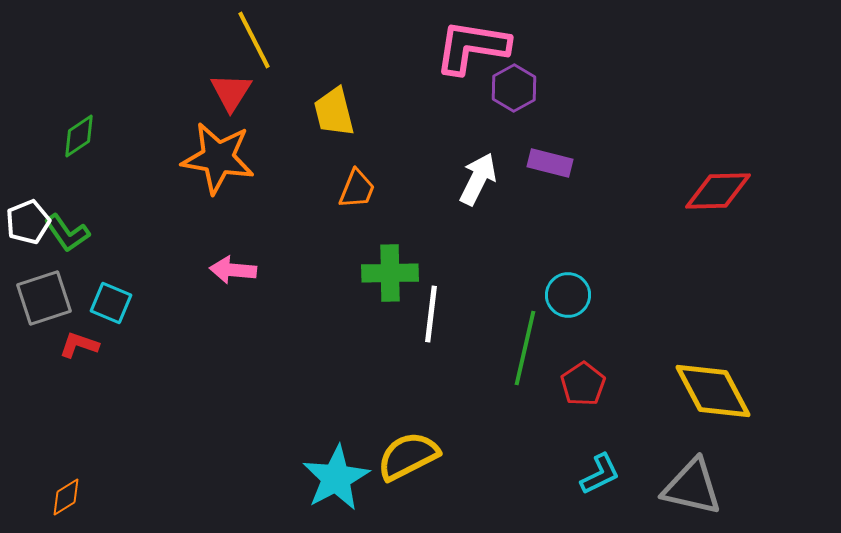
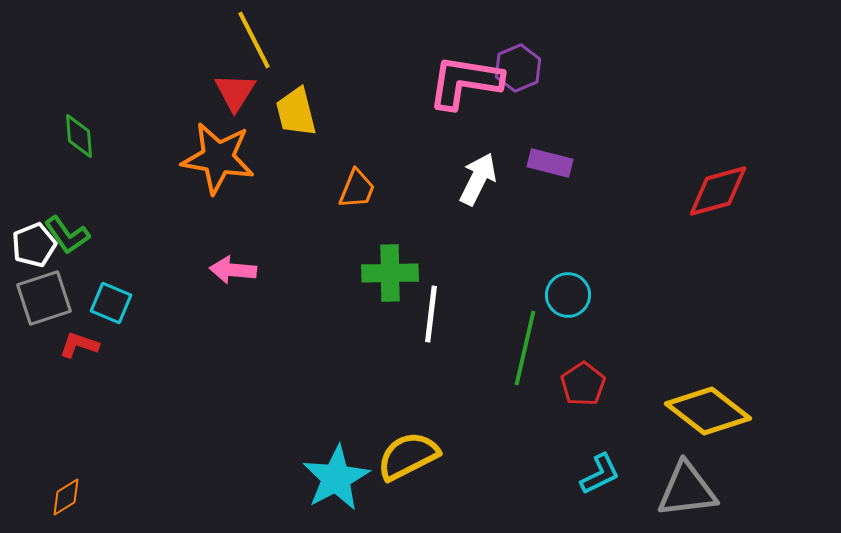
pink L-shape: moved 7 px left, 35 px down
purple hexagon: moved 4 px right, 20 px up; rotated 6 degrees clockwise
red triangle: moved 4 px right
yellow trapezoid: moved 38 px left
green diamond: rotated 60 degrees counterclockwise
red diamond: rotated 14 degrees counterclockwise
white pentagon: moved 6 px right, 23 px down
green L-shape: moved 2 px down
yellow diamond: moved 5 px left, 20 px down; rotated 24 degrees counterclockwise
gray triangle: moved 5 px left, 3 px down; rotated 20 degrees counterclockwise
